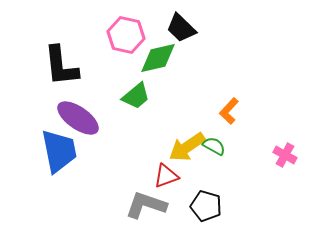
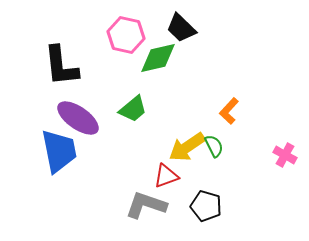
green trapezoid: moved 3 px left, 13 px down
green semicircle: rotated 35 degrees clockwise
